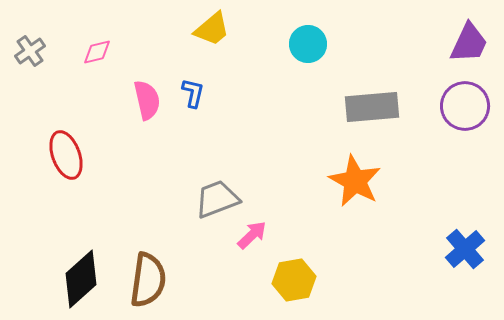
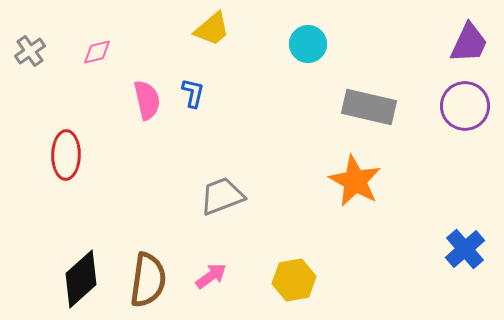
gray rectangle: moved 3 px left; rotated 18 degrees clockwise
red ellipse: rotated 21 degrees clockwise
gray trapezoid: moved 5 px right, 3 px up
pink arrow: moved 41 px left, 41 px down; rotated 8 degrees clockwise
